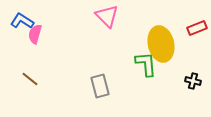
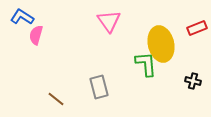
pink triangle: moved 2 px right, 5 px down; rotated 10 degrees clockwise
blue L-shape: moved 4 px up
pink semicircle: moved 1 px right, 1 px down
brown line: moved 26 px right, 20 px down
gray rectangle: moved 1 px left, 1 px down
